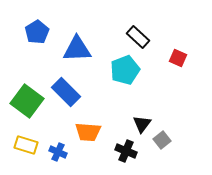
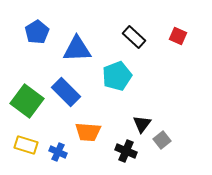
black rectangle: moved 4 px left
red square: moved 22 px up
cyan pentagon: moved 8 px left, 6 px down
